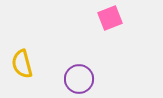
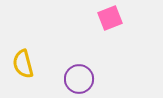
yellow semicircle: moved 1 px right
